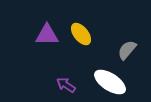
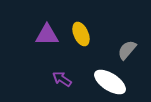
yellow ellipse: rotated 15 degrees clockwise
purple arrow: moved 4 px left, 6 px up
